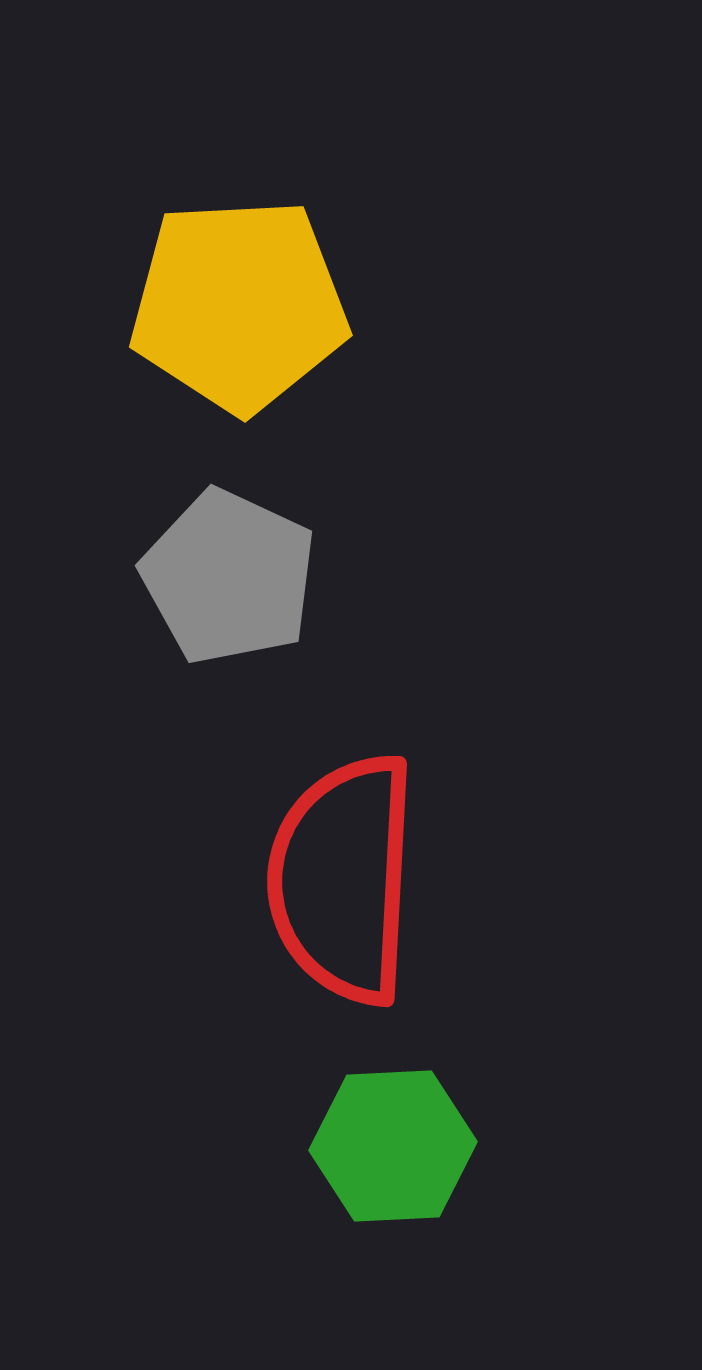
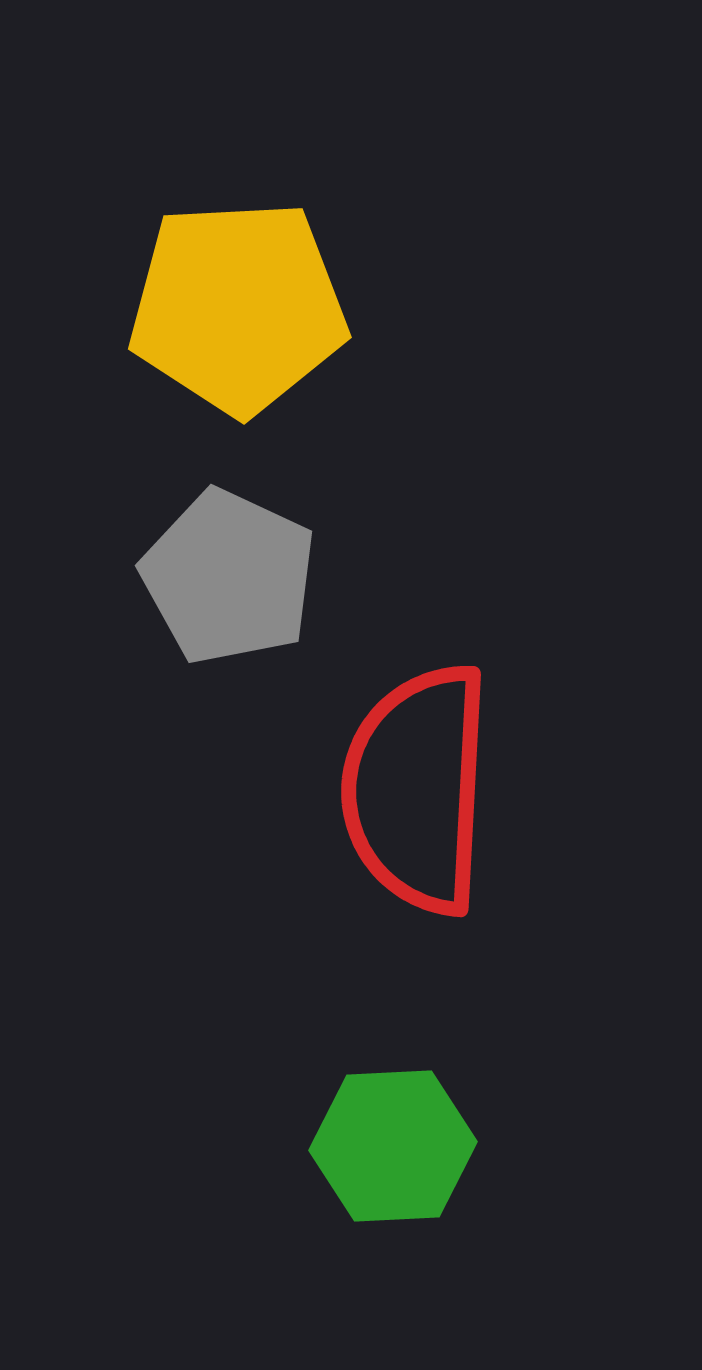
yellow pentagon: moved 1 px left, 2 px down
red semicircle: moved 74 px right, 90 px up
